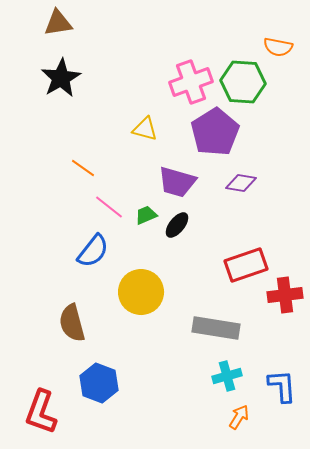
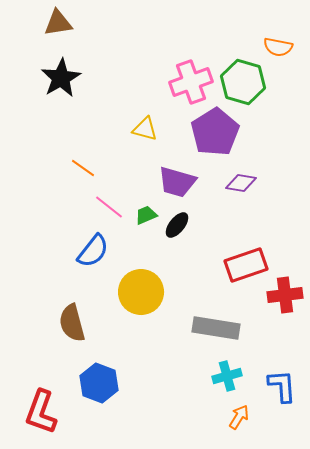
green hexagon: rotated 12 degrees clockwise
